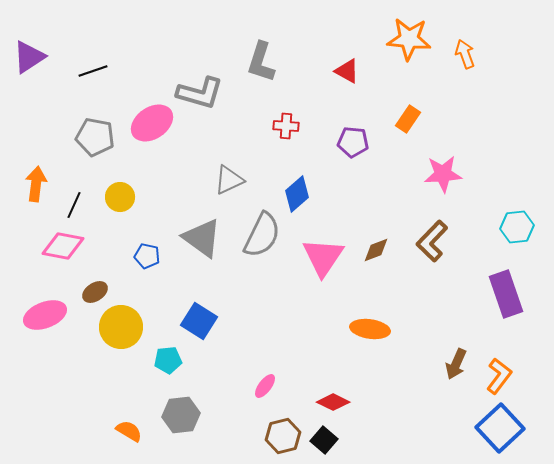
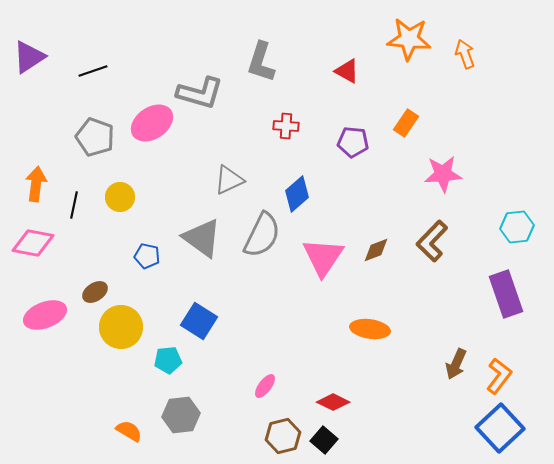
orange rectangle at (408, 119): moved 2 px left, 4 px down
gray pentagon at (95, 137): rotated 9 degrees clockwise
black line at (74, 205): rotated 12 degrees counterclockwise
pink diamond at (63, 246): moved 30 px left, 3 px up
